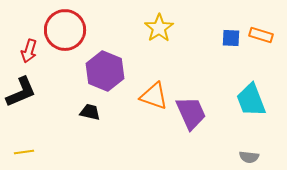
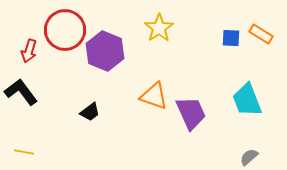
orange rectangle: moved 1 px up; rotated 15 degrees clockwise
purple hexagon: moved 20 px up
black L-shape: rotated 104 degrees counterclockwise
cyan trapezoid: moved 4 px left
black trapezoid: rotated 130 degrees clockwise
yellow line: rotated 18 degrees clockwise
gray semicircle: rotated 132 degrees clockwise
